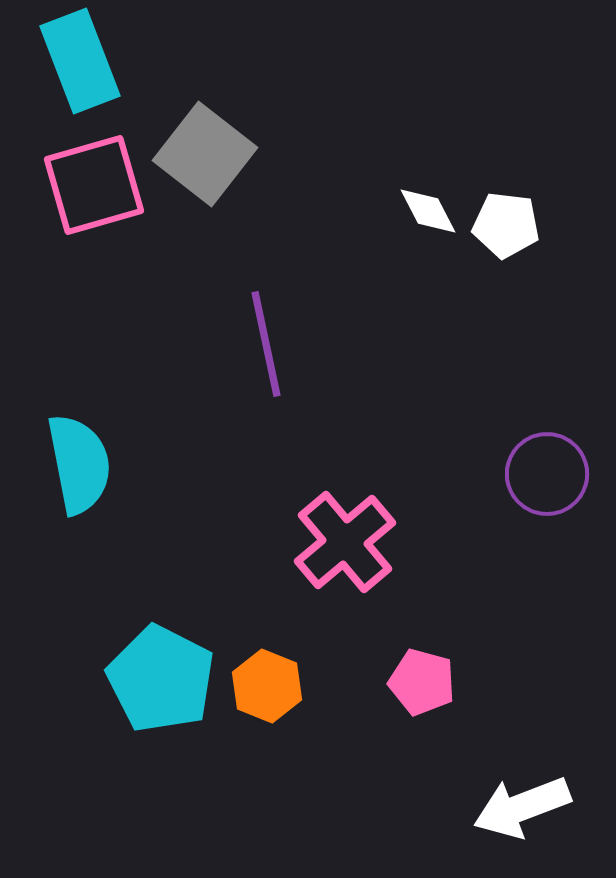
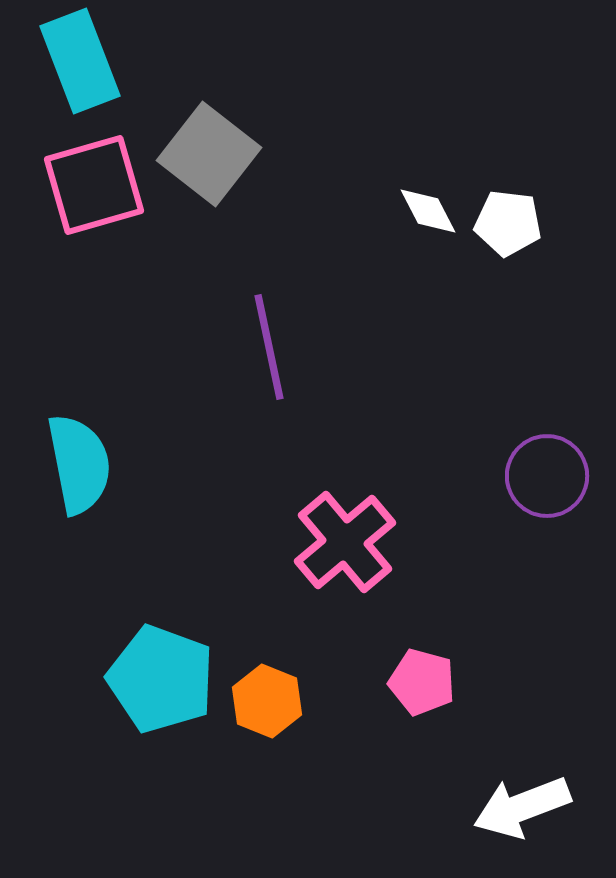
gray square: moved 4 px right
white pentagon: moved 2 px right, 2 px up
purple line: moved 3 px right, 3 px down
purple circle: moved 2 px down
cyan pentagon: rotated 7 degrees counterclockwise
orange hexagon: moved 15 px down
